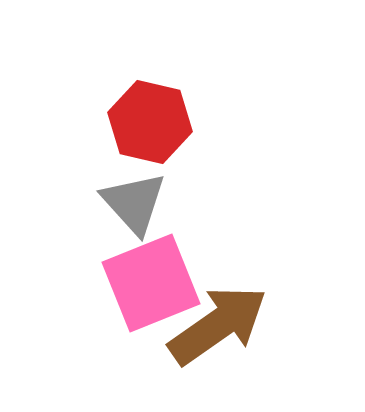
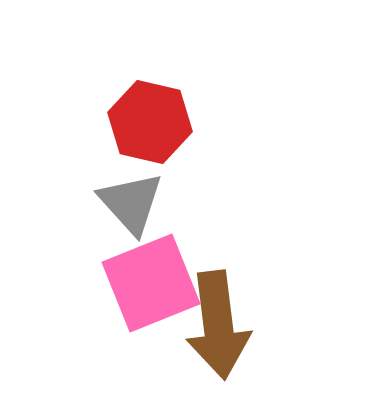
gray triangle: moved 3 px left
brown arrow: rotated 118 degrees clockwise
